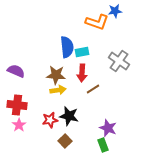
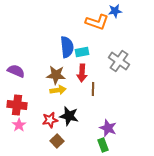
brown line: rotated 56 degrees counterclockwise
brown square: moved 8 px left
